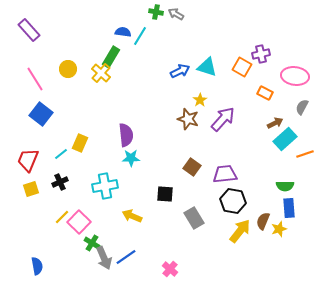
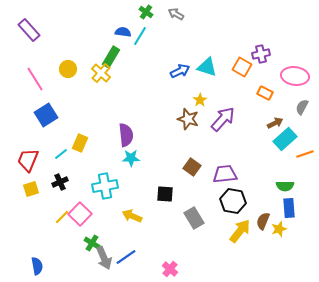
green cross at (156, 12): moved 10 px left; rotated 24 degrees clockwise
blue square at (41, 114): moved 5 px right, 1 px down; rotated 20 degrees clockwise
pink square at (79, 222): moved 1 px right, 8 px up
